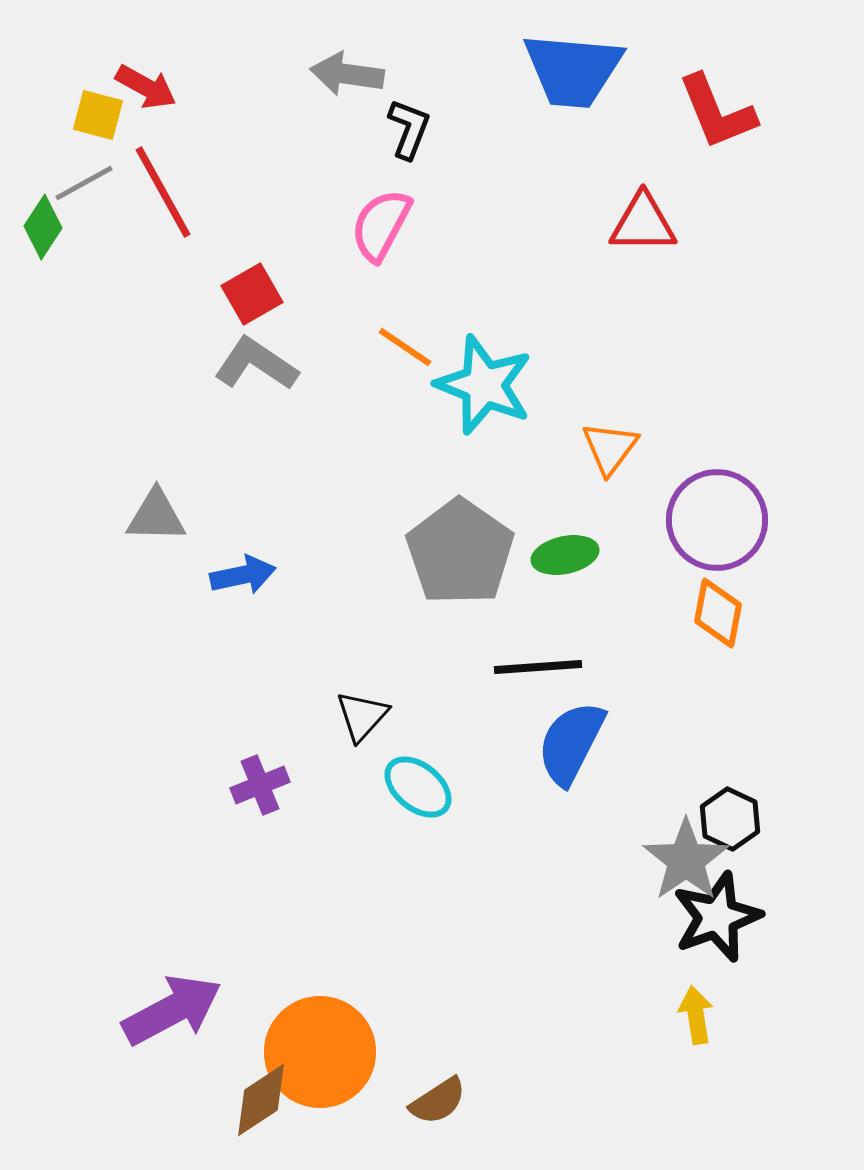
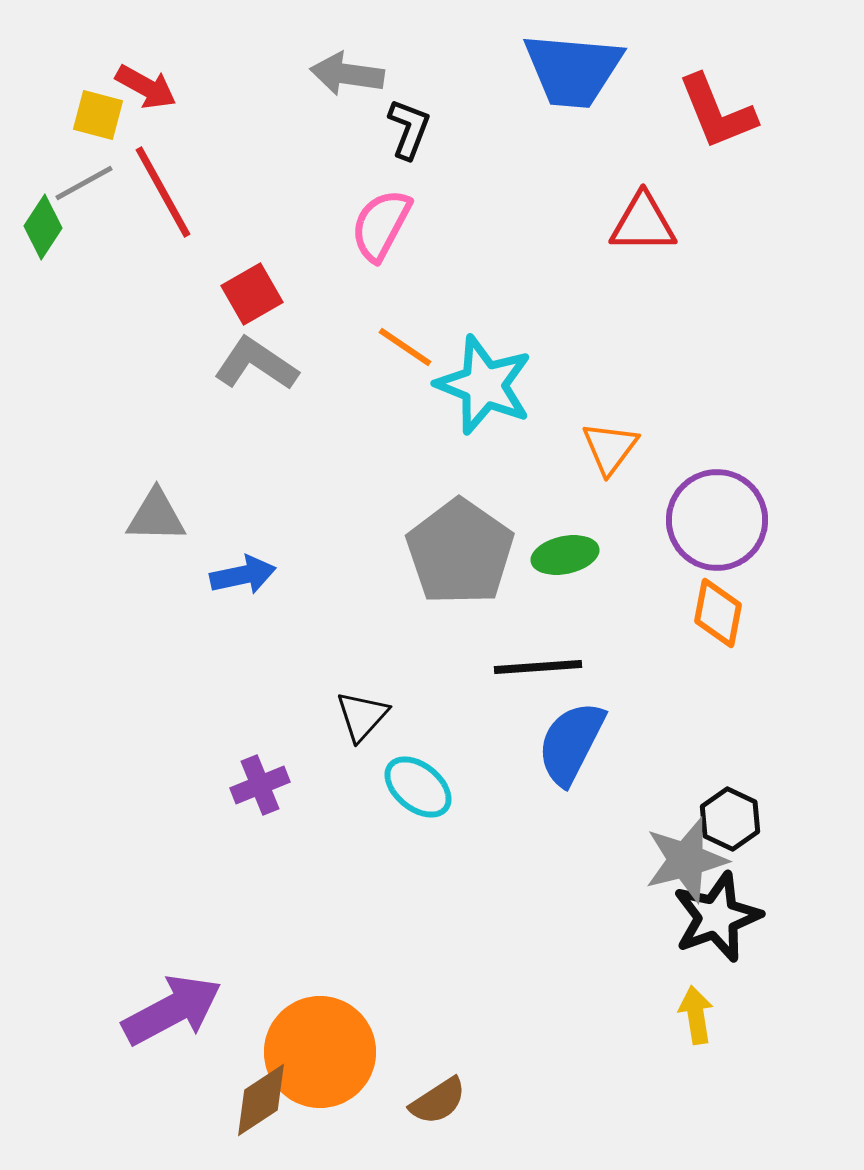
gray star: rotated 20 degrees clockwise
